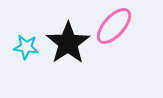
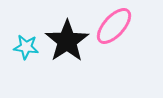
black star: moved 1 px left, 2 px up
